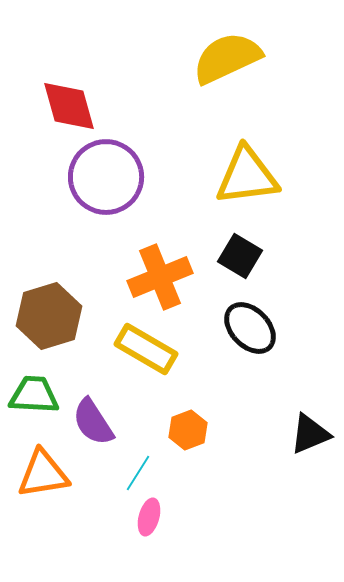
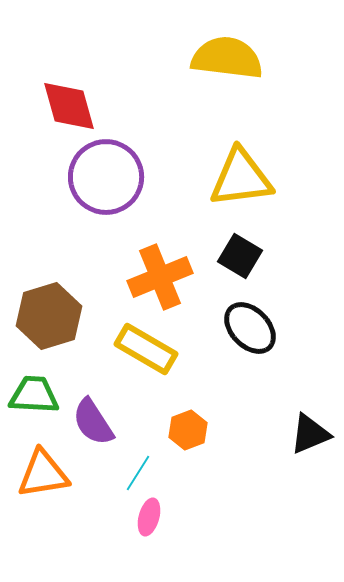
yellow semicircle: rotated 32 degrees clockwise
yellow triangle: moved 6 px left, 2 px down
